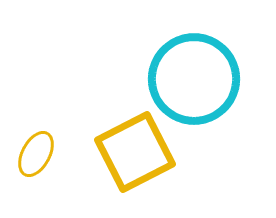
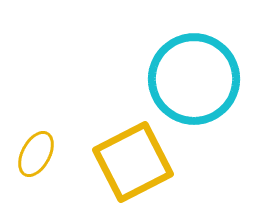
yellow square: moved 2 px left, 10 px down
